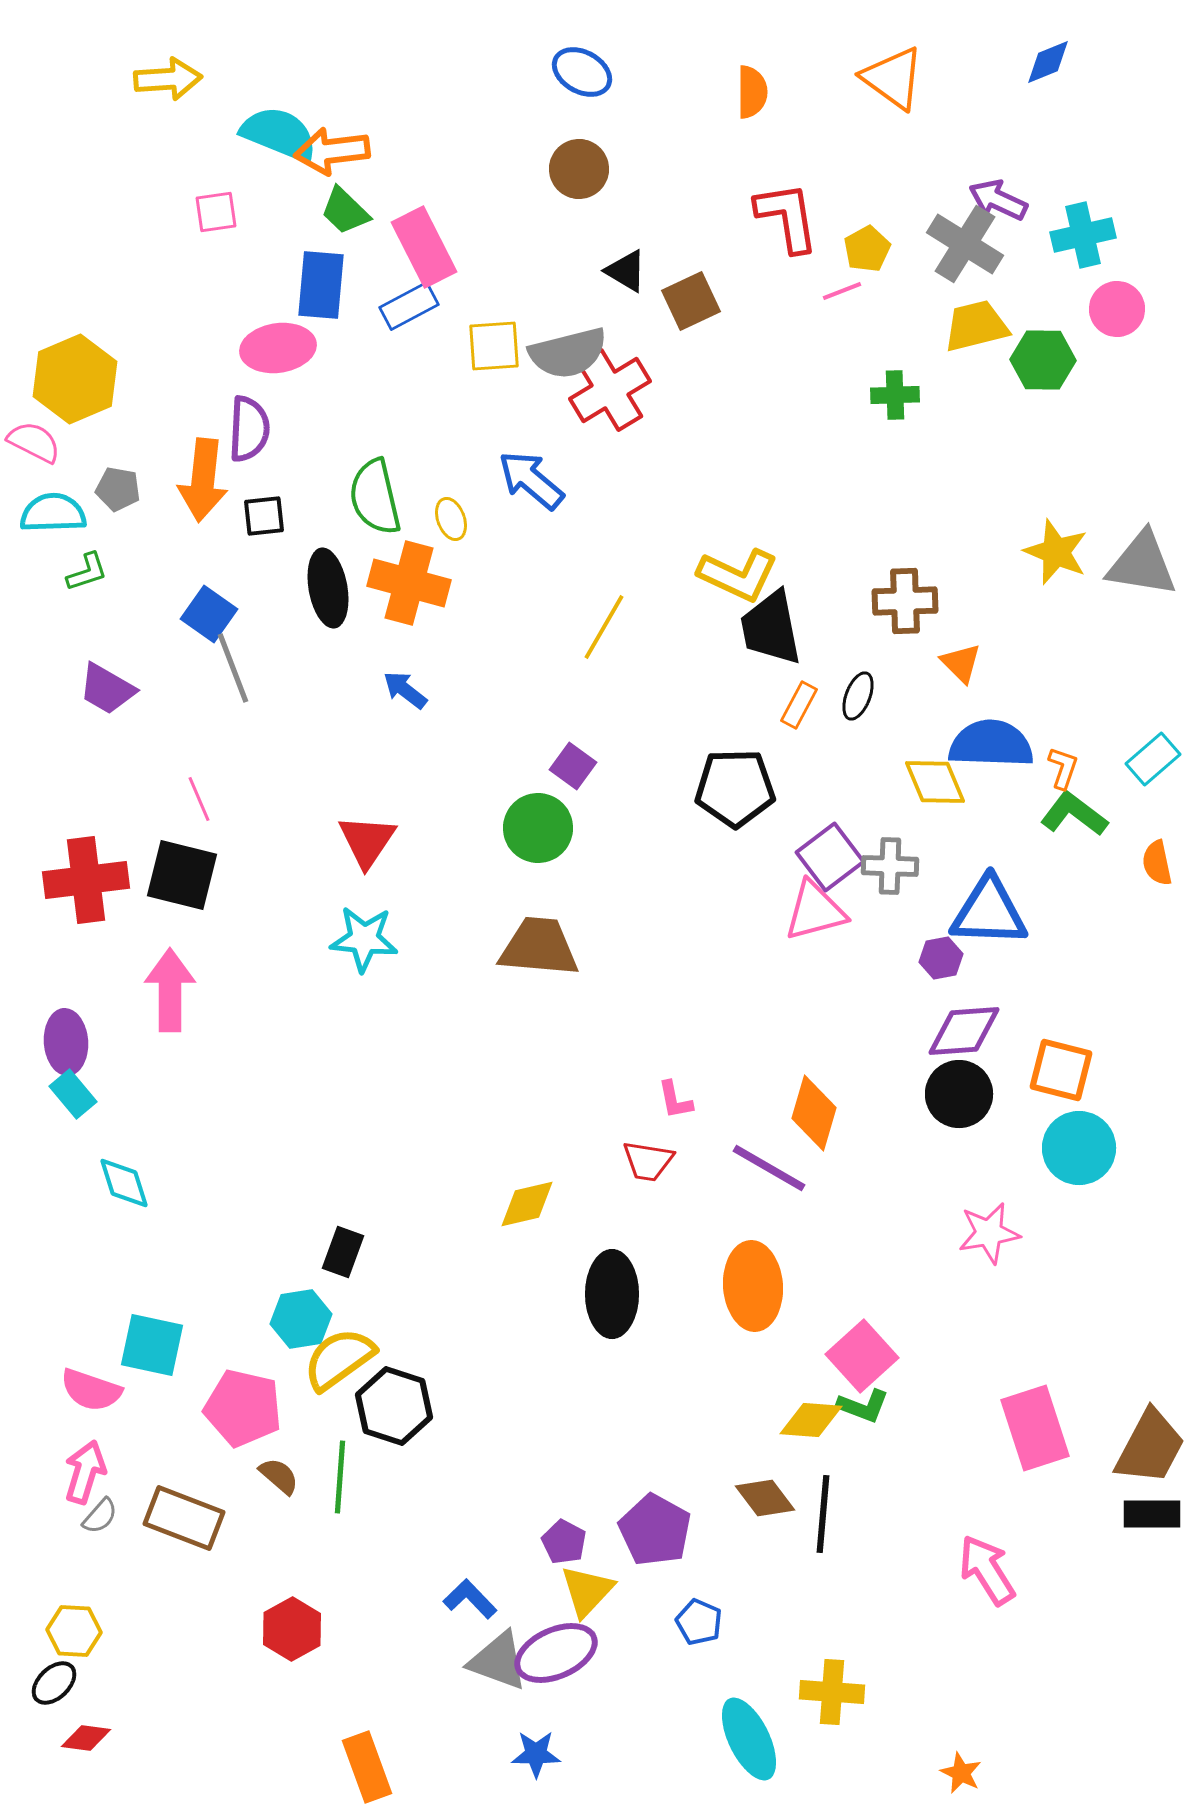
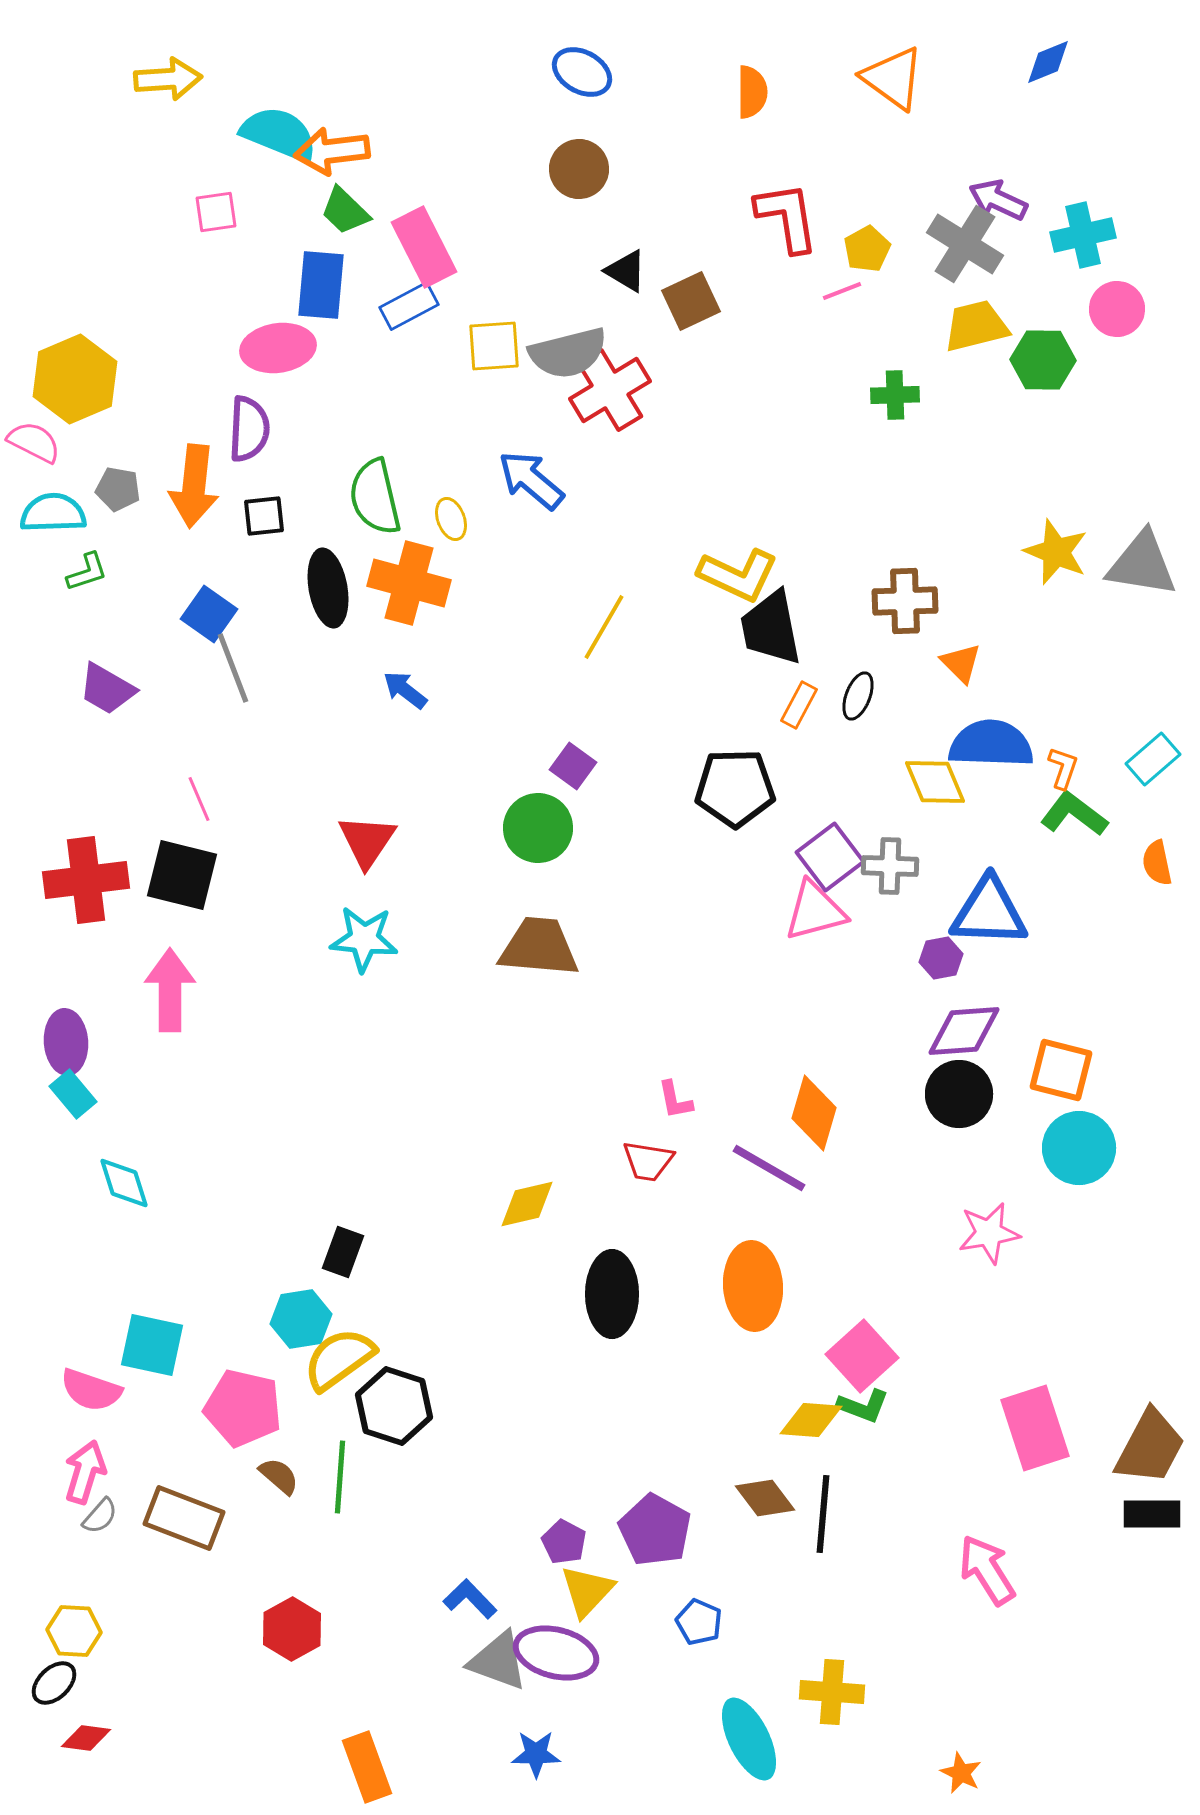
orange arrow at (203, 480): moved 9 px left, 6 px down
purple ellipse at (556, 1653): rotated 38 degrees clockwise
